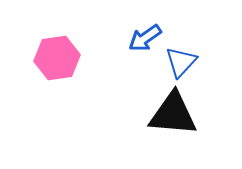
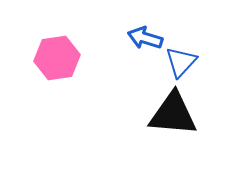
blue arrow: rotated 52 degrees clockwise
